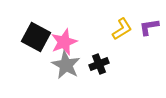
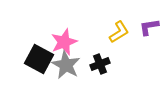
yellow L-shape: moved 3 px left, 3 px down
black square: moved 3 px right, 22 px down
black cross: moved 1 px right
